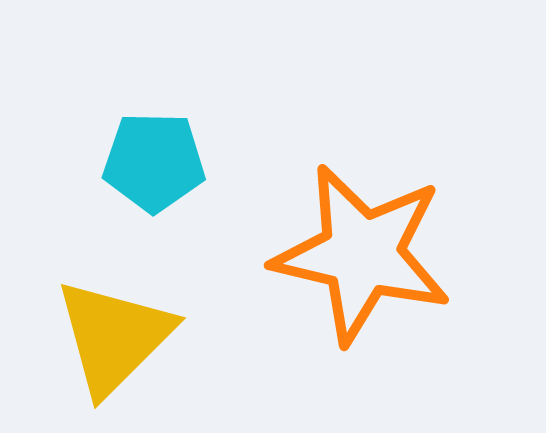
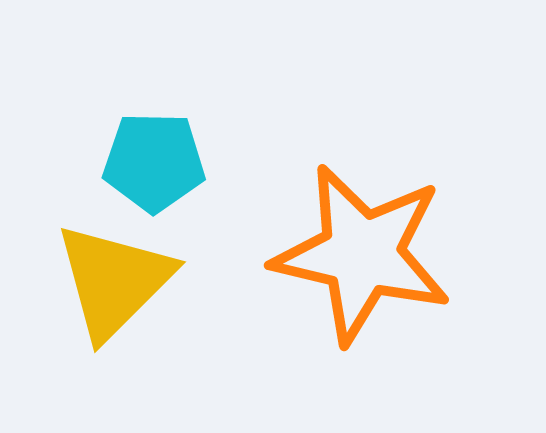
yellow triangle: moved 56 px up
